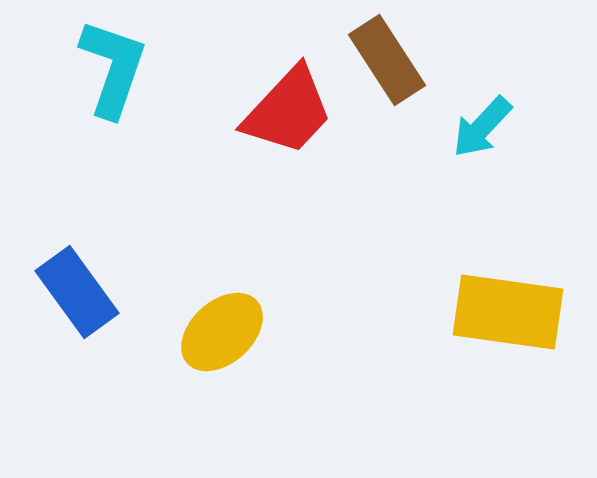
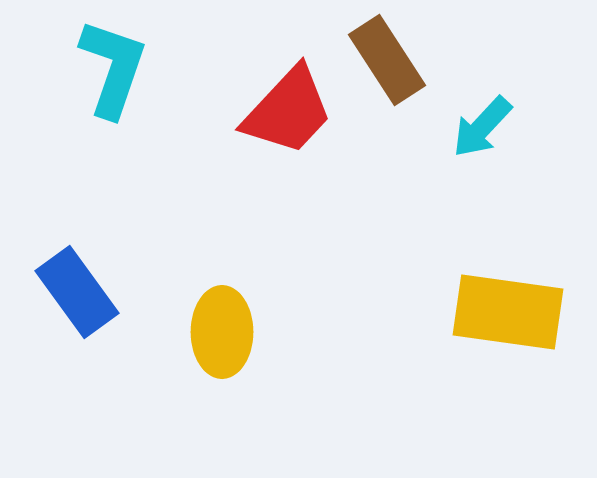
yellow ellipse: rotated 48 degrees counterclockwise
